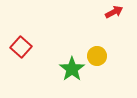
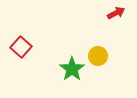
red arrow: moved 2 px right, 1 px down
yellow circle: moved 1 px right
